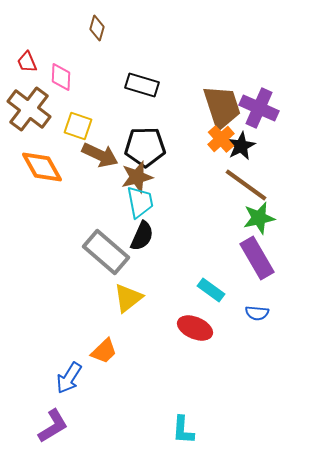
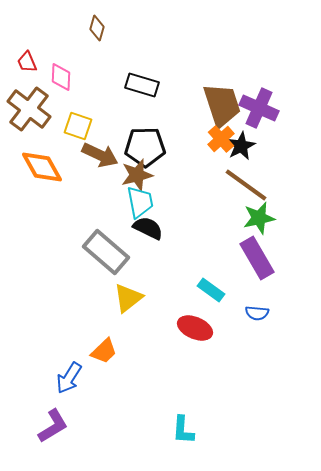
brown trapezoid: moved 2 px up
brown star: moved 2 px up
black semicircle: moved 6 px right, 8 px up; rotated 88 degrees counterclockwise
